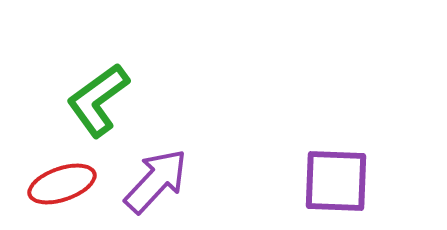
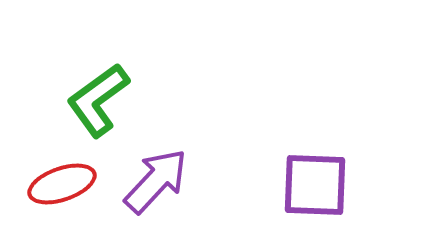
purple square: moved 21 px left, 4 px down
